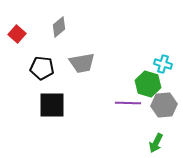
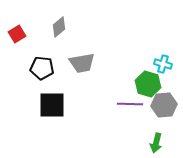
red square: rotated 18 degrees clockwise
purple line: moved 2 px right, 1 px down
green arrow: rotated 12 degrees counterclockwise
